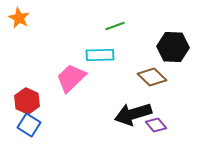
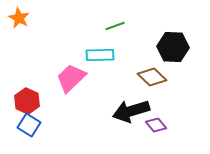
black arrow: moved 2 px left, 3 px up
